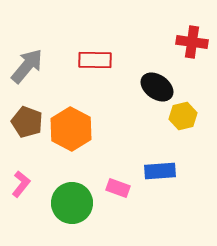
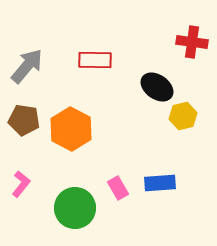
brown pentagon: moved 3 px left, 2 px up; rotated 12 degrees counterclockwise
blue rectangle: moved 12 px down
pink rectangle: rotated 40 degrees clockwise
green circle: moved 3 px right, 5 px down
